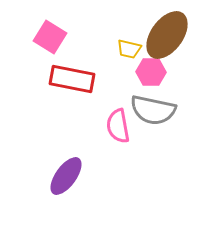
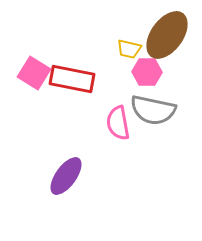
pink square: moved 16 px left, 36 px down
pink hexagon: moved 4 px left
pink semicircle: moved 3 px up
